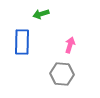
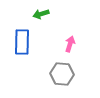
pink arrow: moved 1 px up
